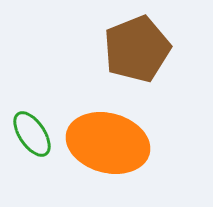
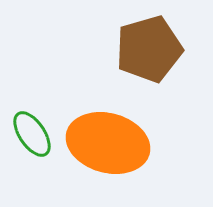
brown pentagon: moved 12 px right; rotated 6 degrees clockwise
